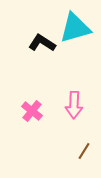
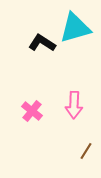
brown line: moved 2 px right
